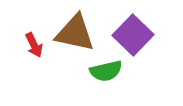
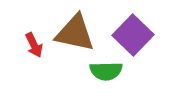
green semicircle: rotated 12 degrees clockwise
